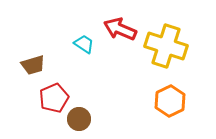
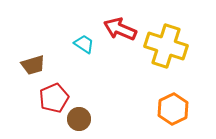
orange hexagon: moved 3 px right, 8 px down
